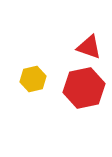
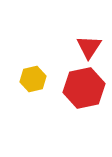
red triangle: rotated 44 degrees clockwise
